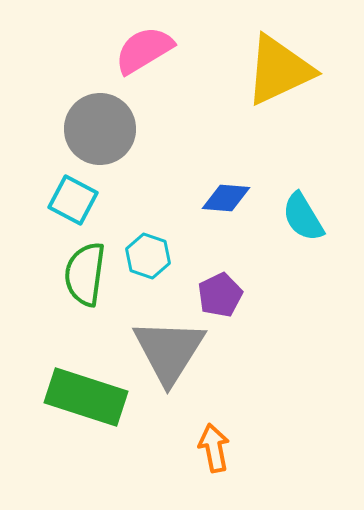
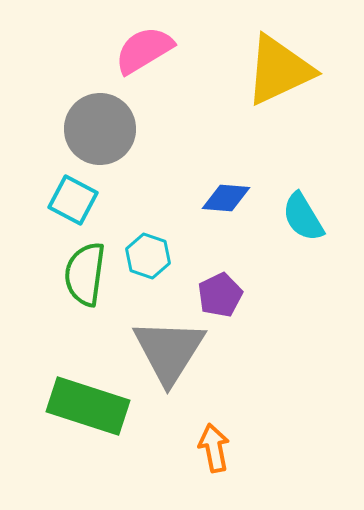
green rectangle: moved 2 px right, 9 px down
